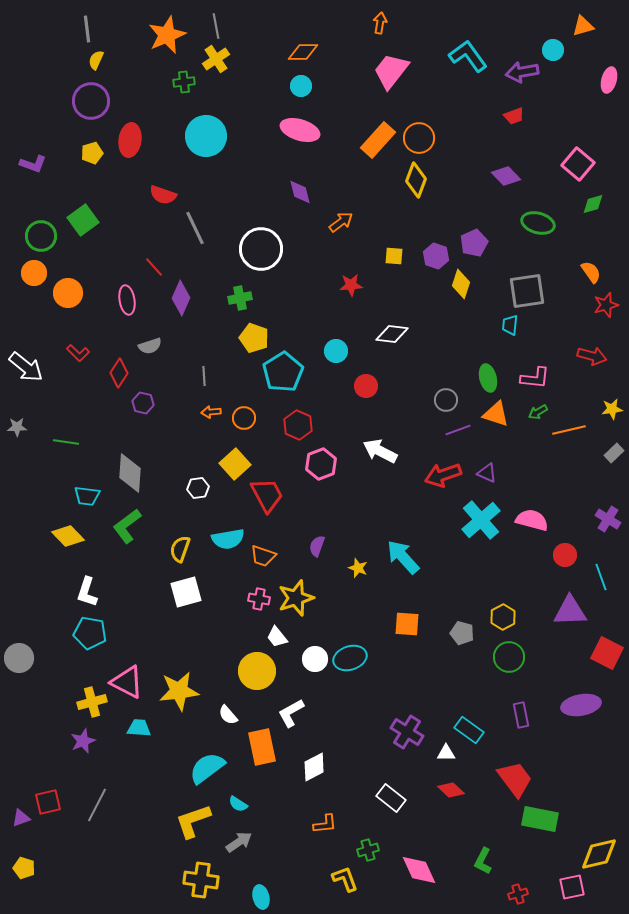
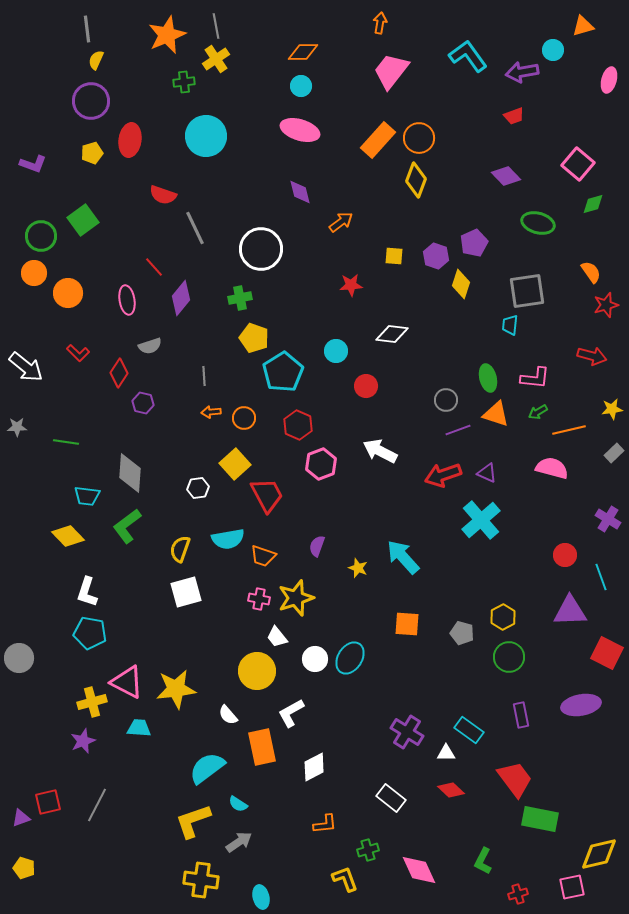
purple diamond at (181, 298): rotated 16 degrees clockwise
pink semicircle at (532, 520): moved 20 px right, 52 px up
cyan ellipse at (350, 658): rotated 40 degrees counterclockwise
yellow star at (179, 691): moved 3 px left, 2 px up
